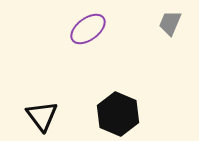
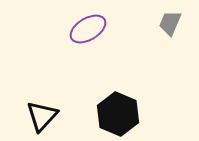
purple ellipse: rotated 6 degrees clockwise
black triangle: rotated 20 degrees clockwise
